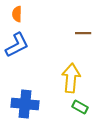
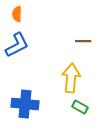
brown line: moved 8 px down
